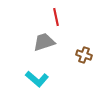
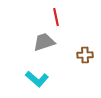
brown cross: moved 1 px right; rotated 21 degrees counterclockwise
